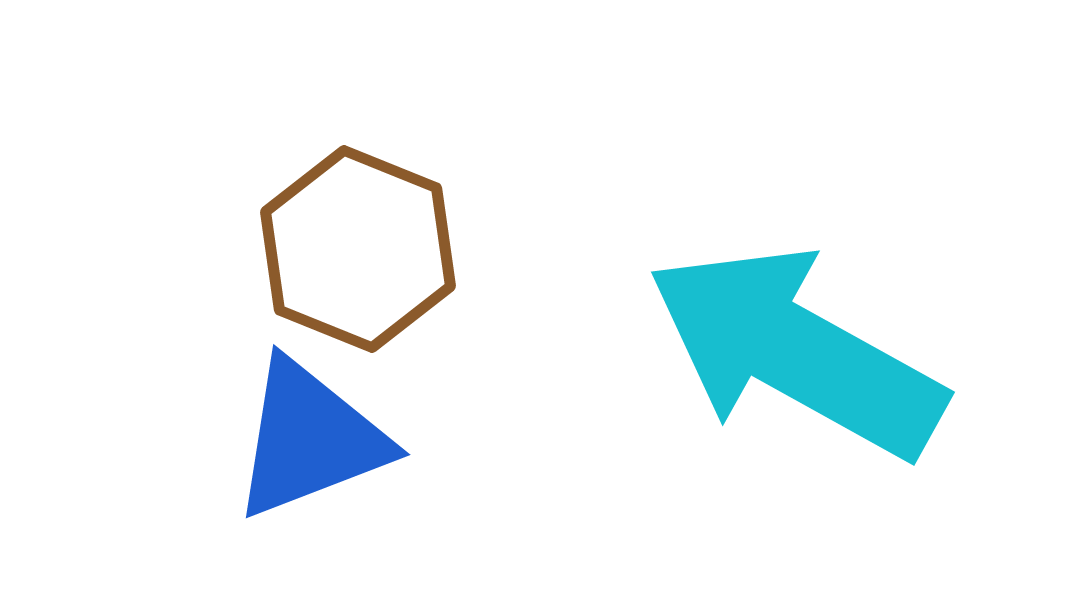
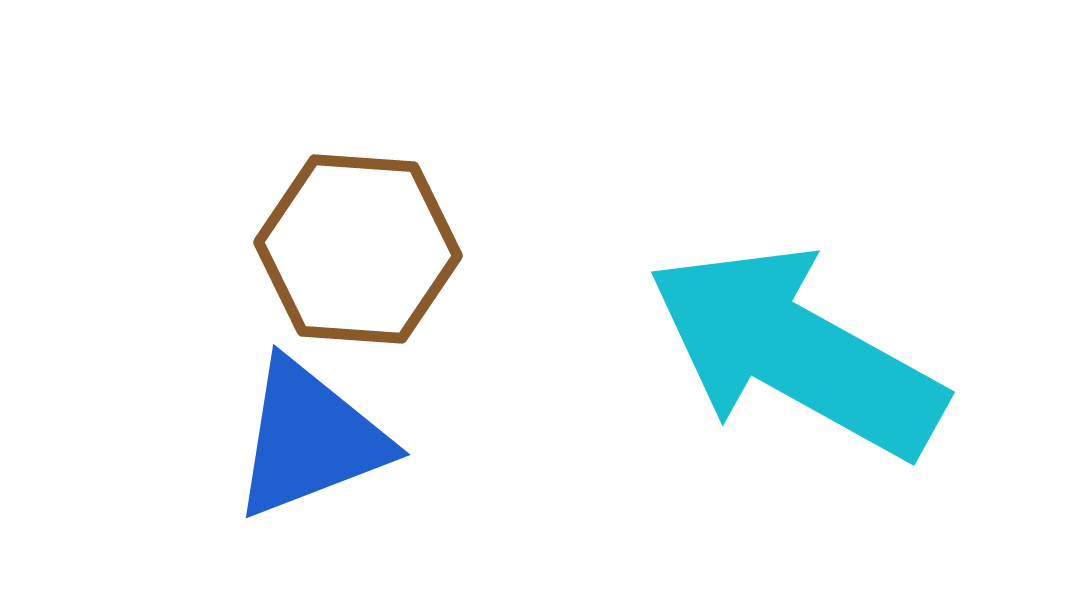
brown hexagon: rotated 18 degrees counterclockwise
